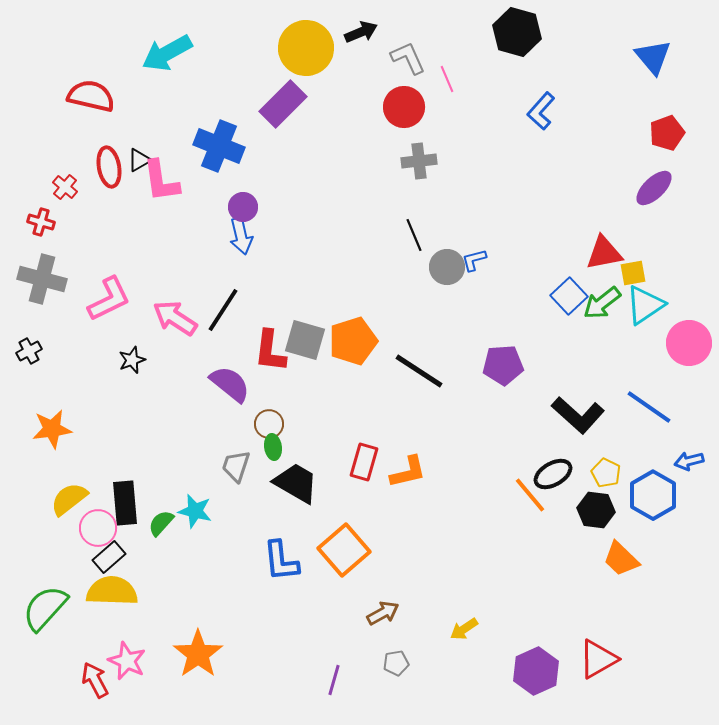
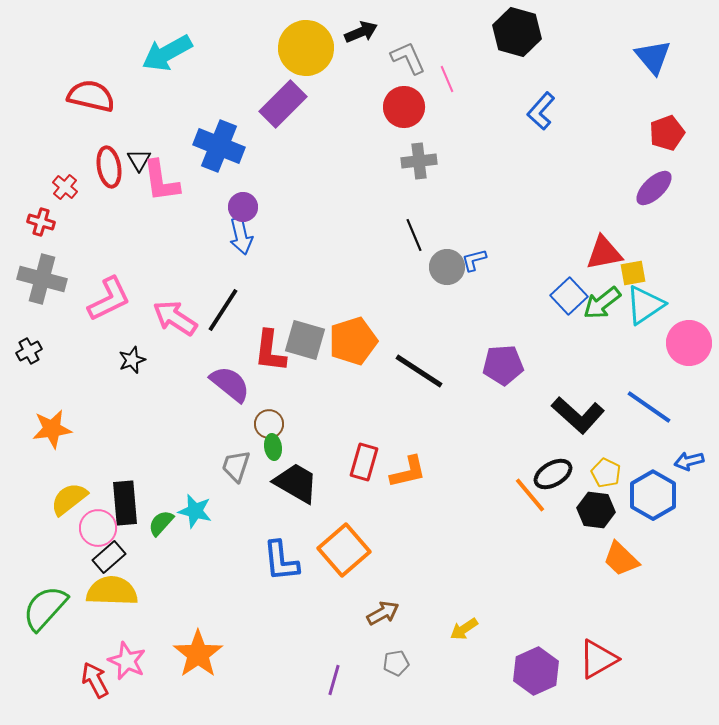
black triangle at (139, 160): rotated 30 degrees counterclockwise
